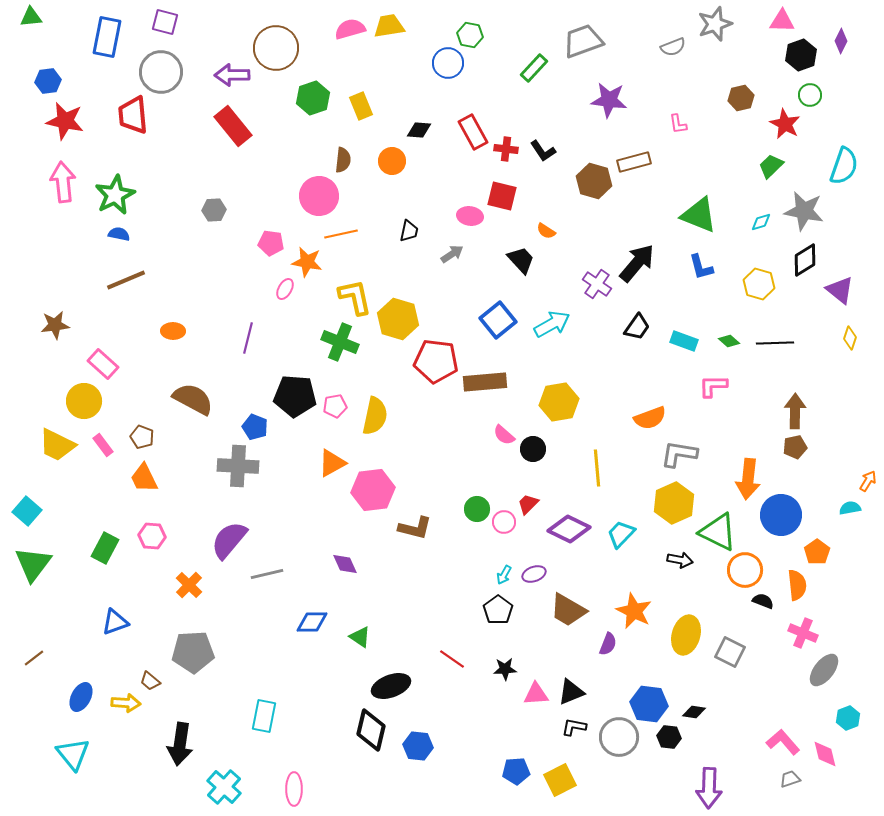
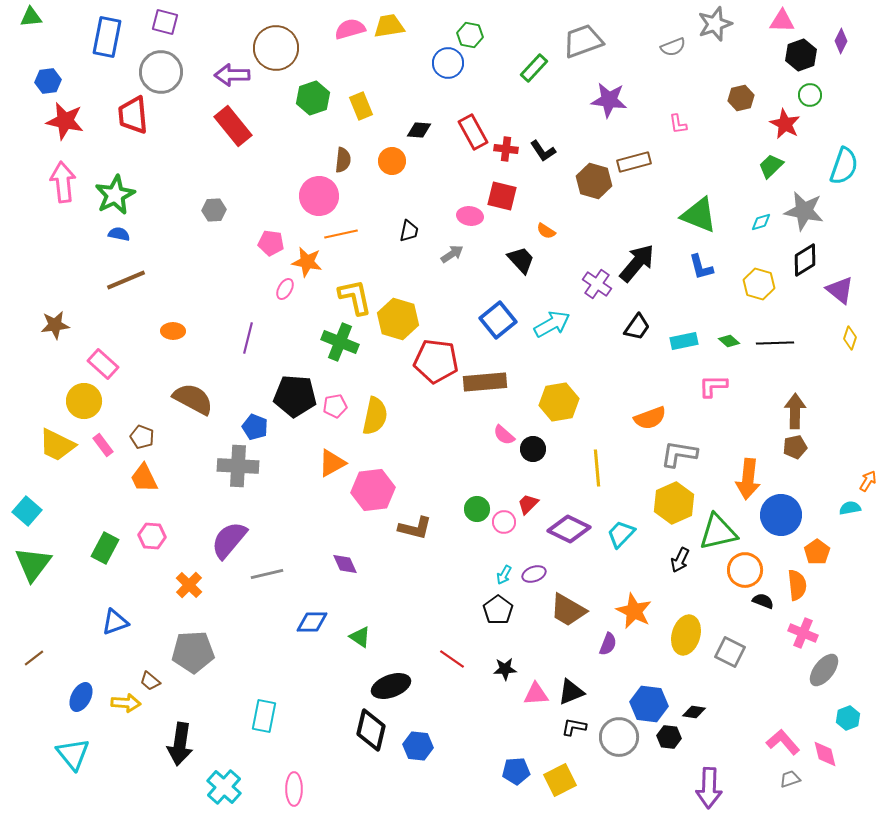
cyan rectangle at (684, 341): rotated 32 degrees counterclockwise
green triangle at (718, 532): rotated 39 degrees counterclockwise
black arrow at (680, 560): rotated 105 degrees clockwise
